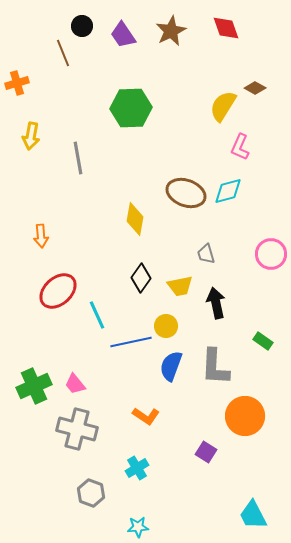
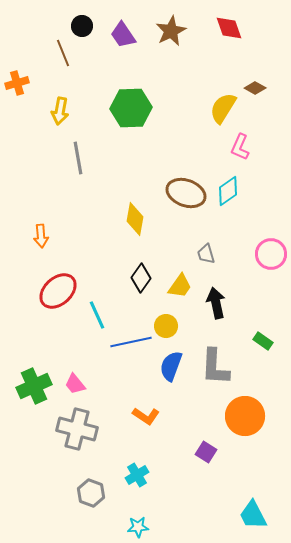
red diamond: moved 3 px right
yellow semicircle: moved 2 px down
yellow arrow: moved 29 px right, 25 px up
cyan diamond: rotated 20 degrees counterclockwise
yellow trapezoid: rotated 44 degrees counterclockwise
cyan cross: moved 7 px down
